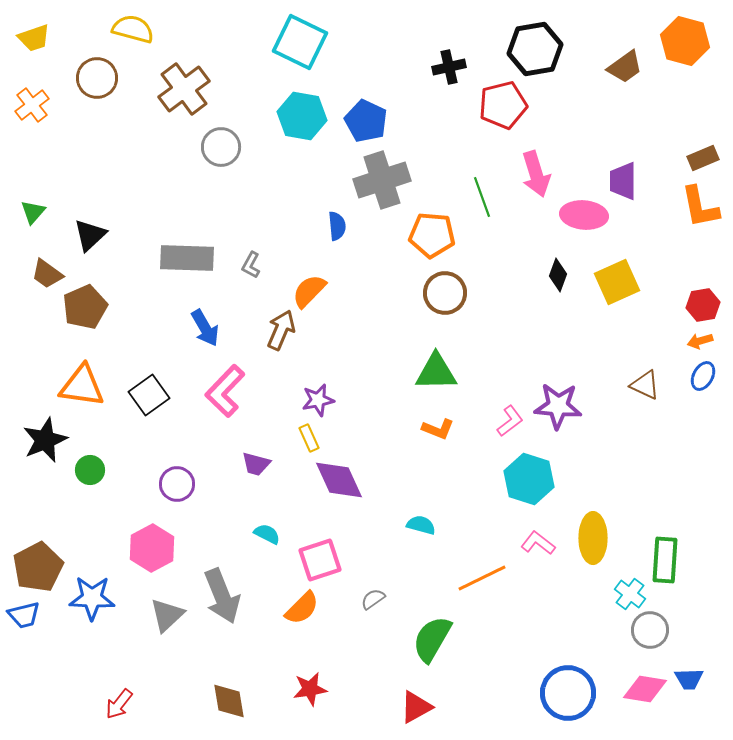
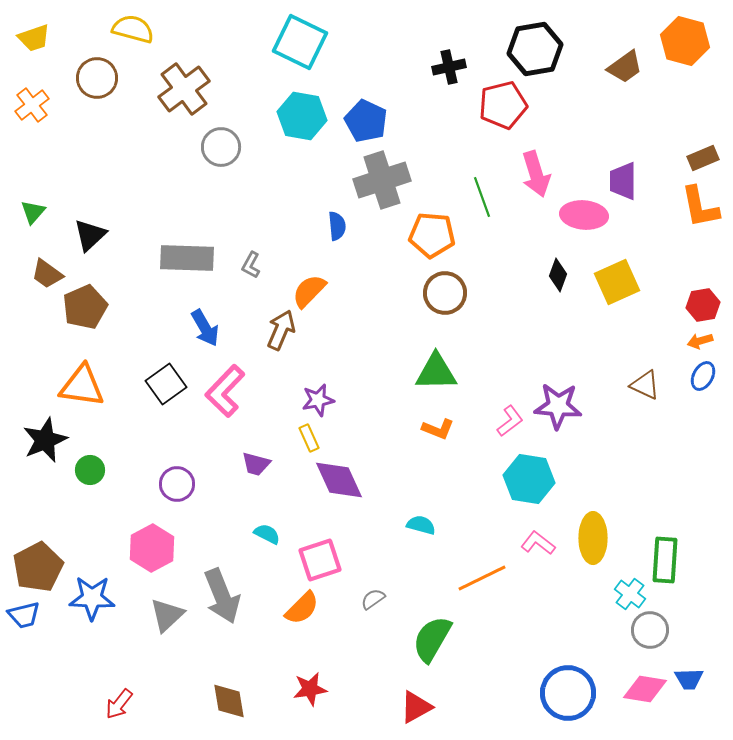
black square at (149, 395): moved 17 px right, 11 px up
cyan hexagon at (529, 479): rotated 9 degrees counterclockwise
